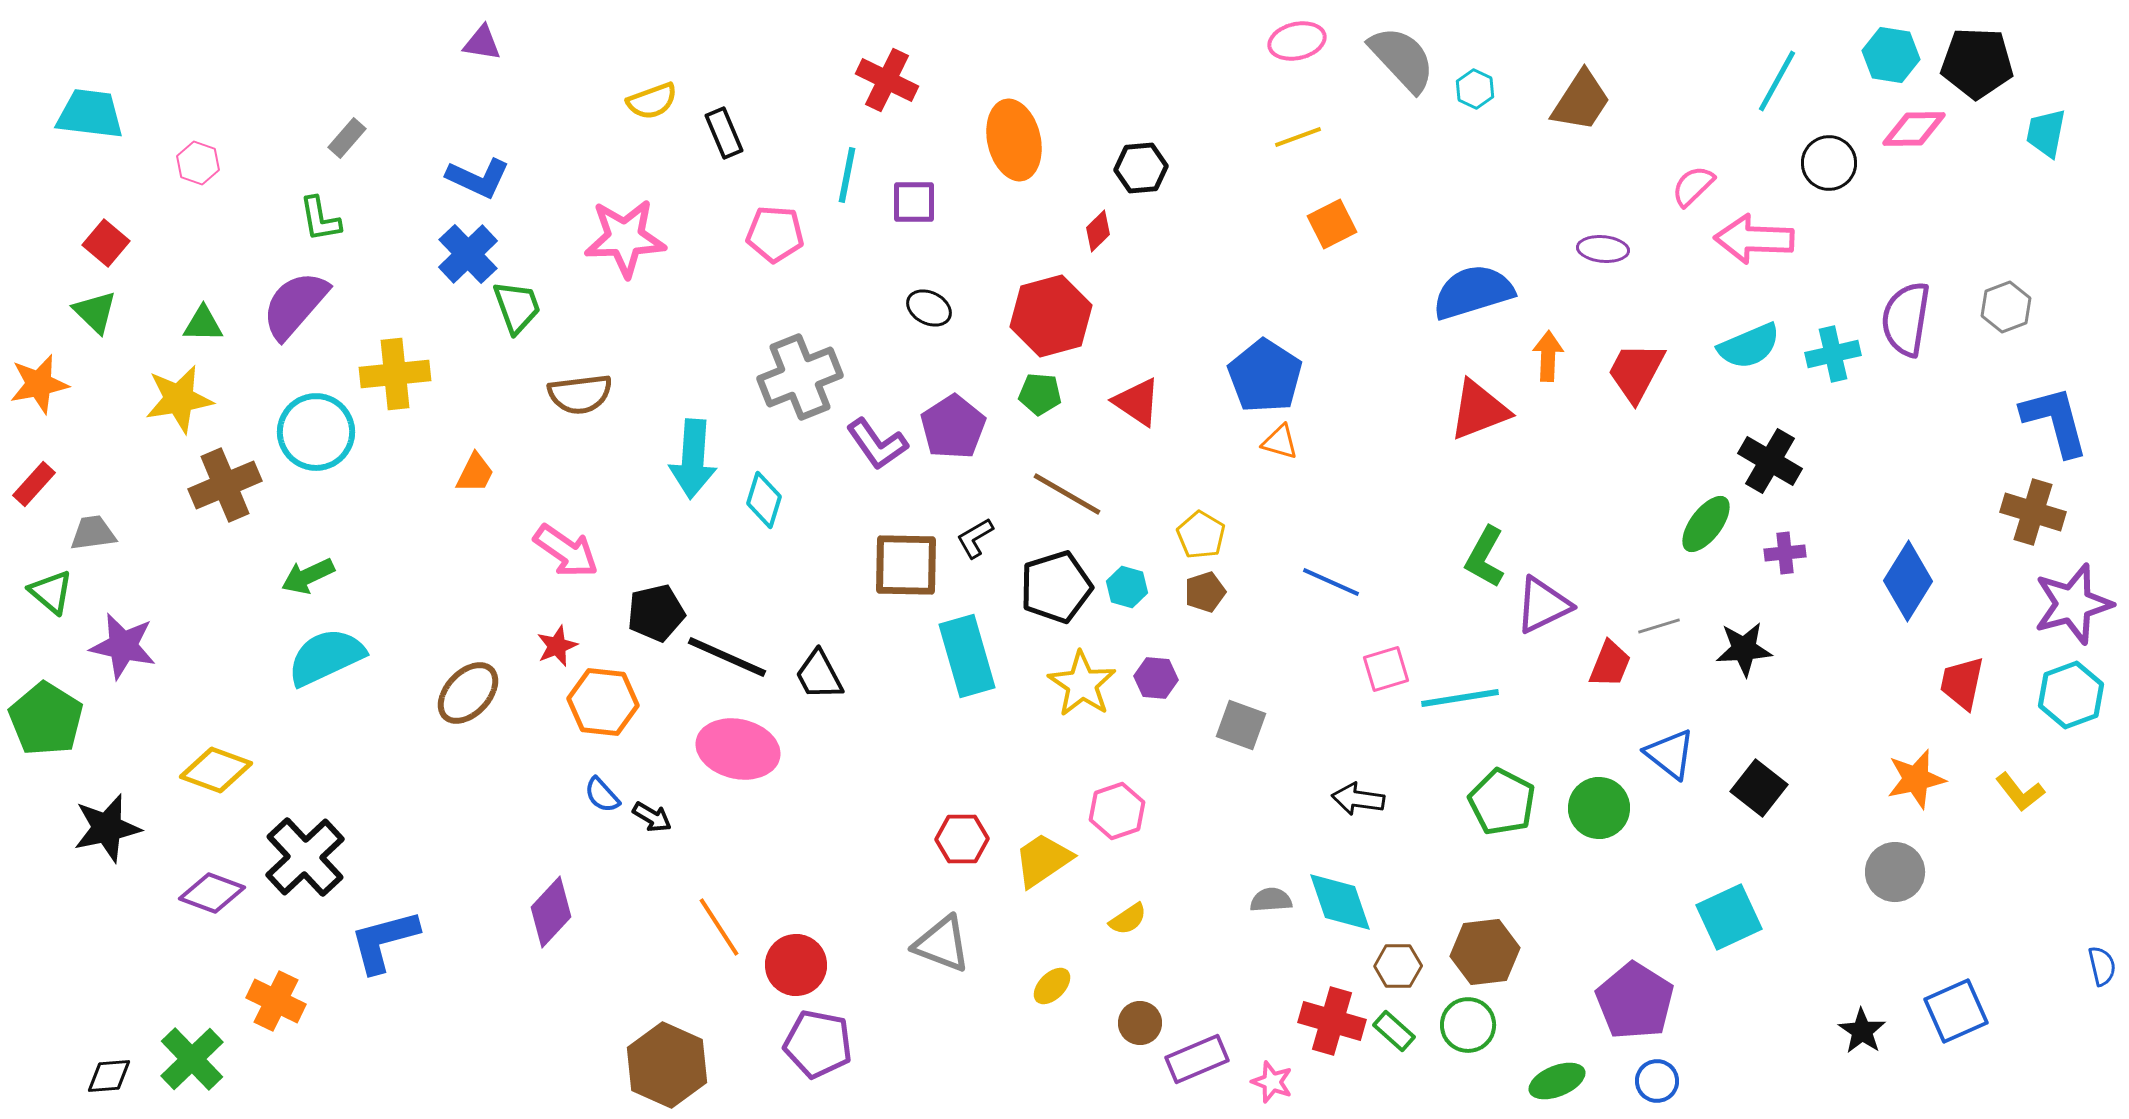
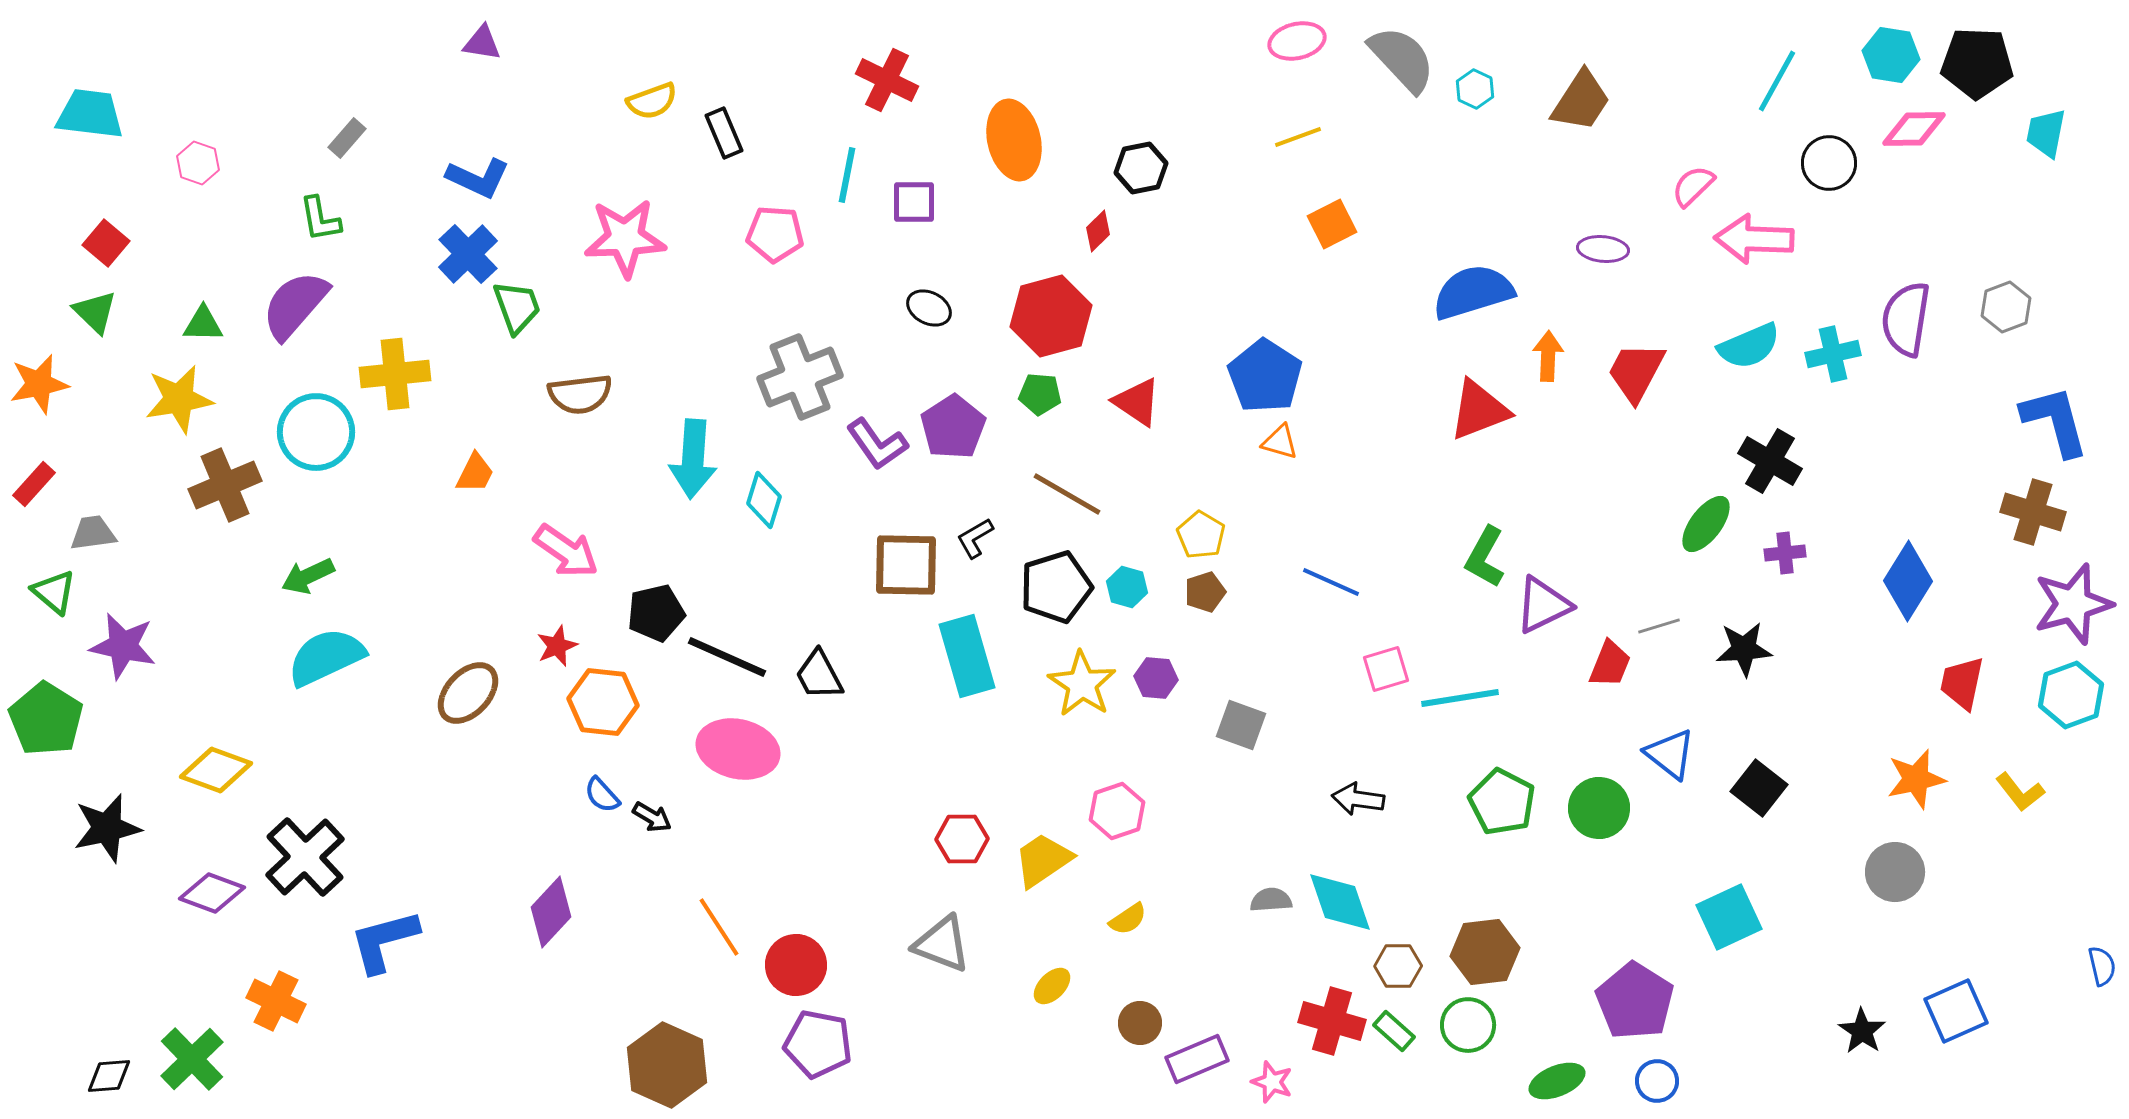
black hexagon at (1141, 168): rotated 6 degrees counterclockwise
green triangle at (51, 592): moved 3 px right
